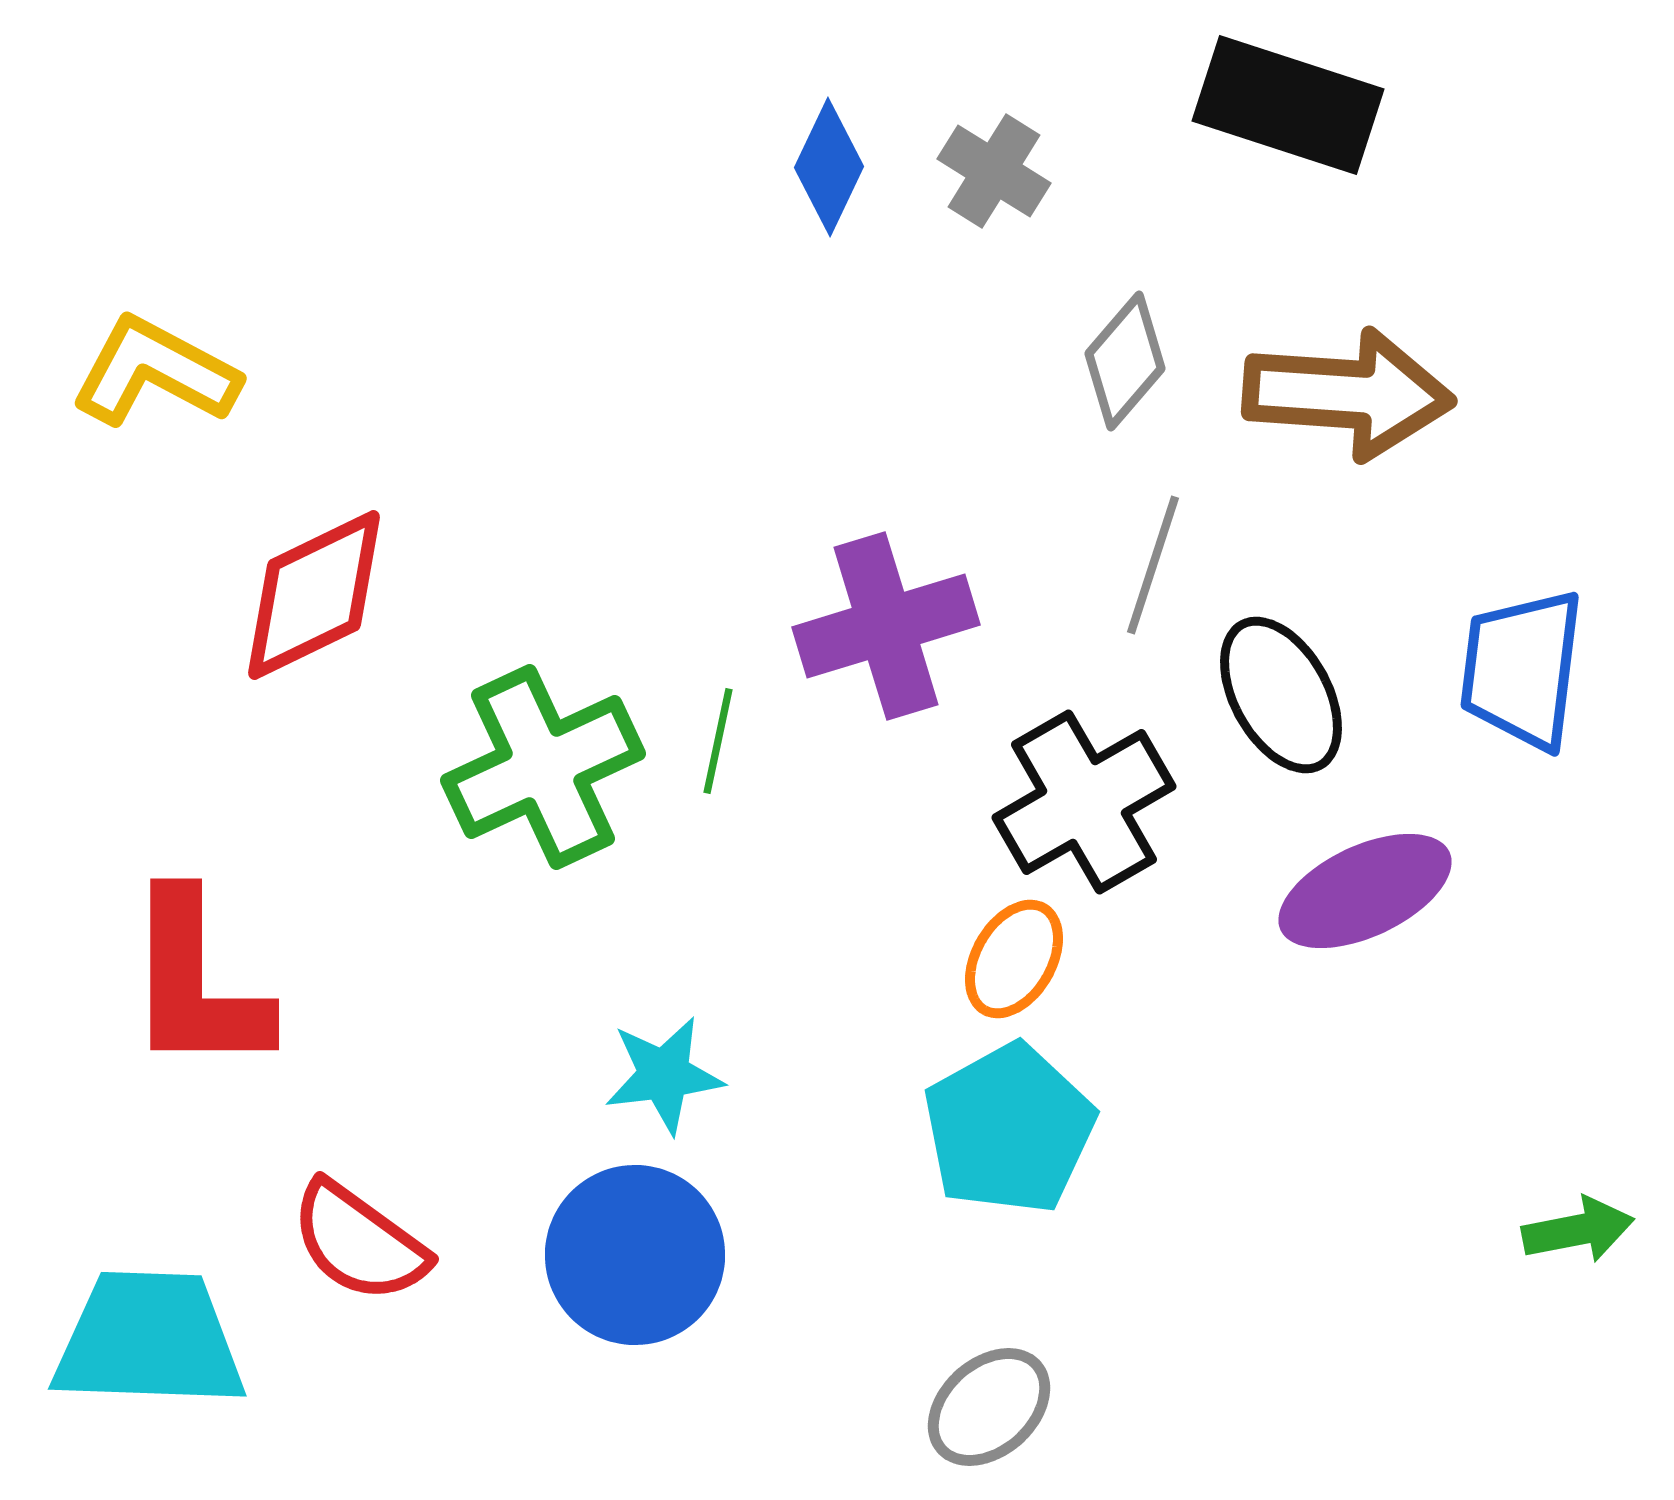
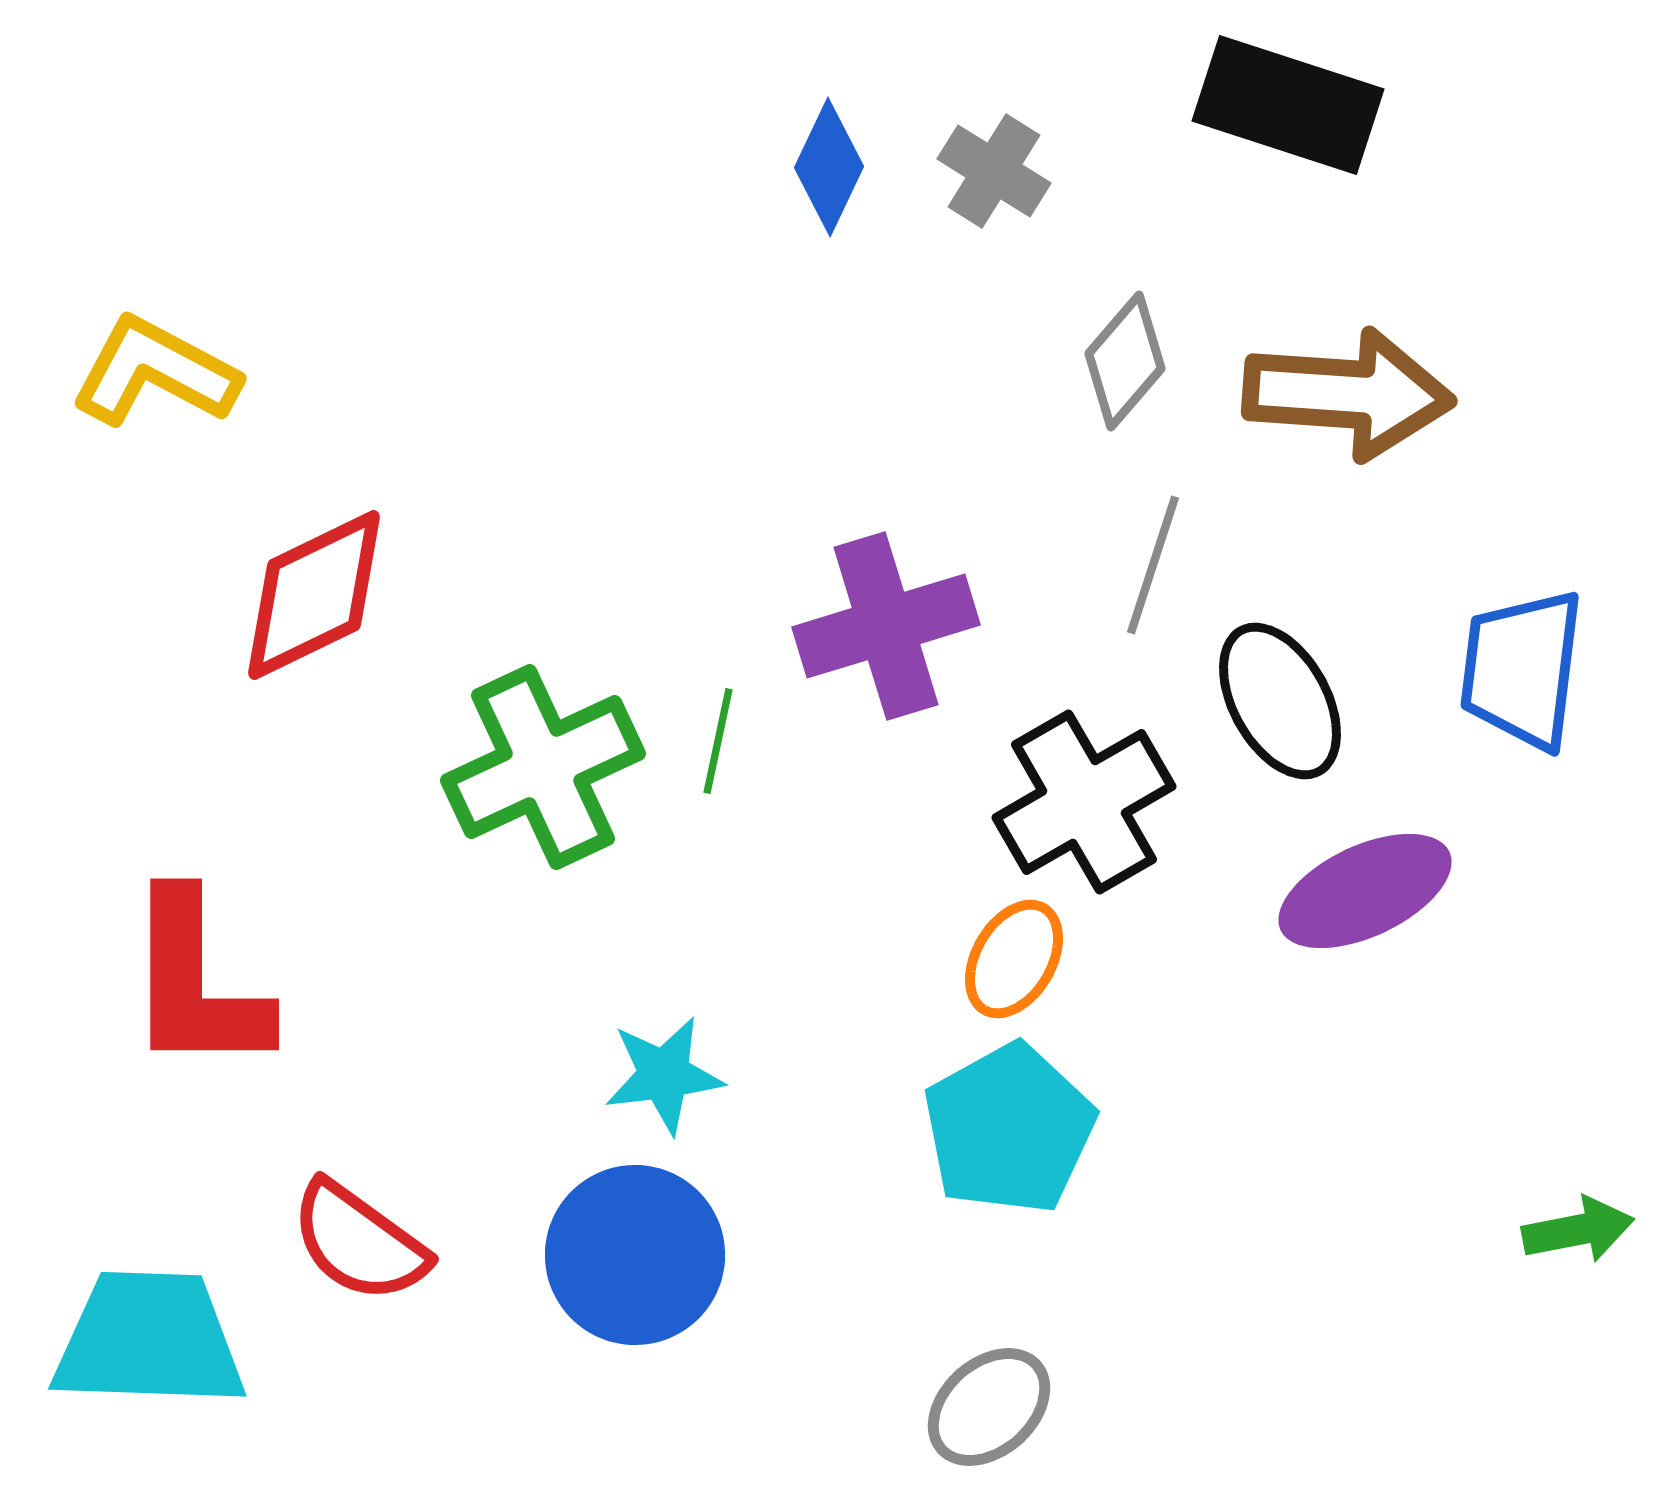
black ellipse: moved 1 px left, 6 px down
